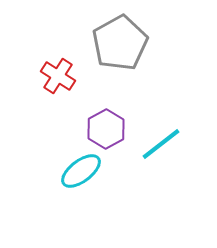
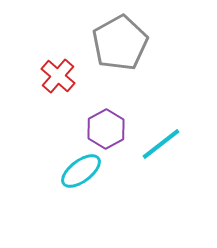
red cross: rotated 8 degrees clockwise
